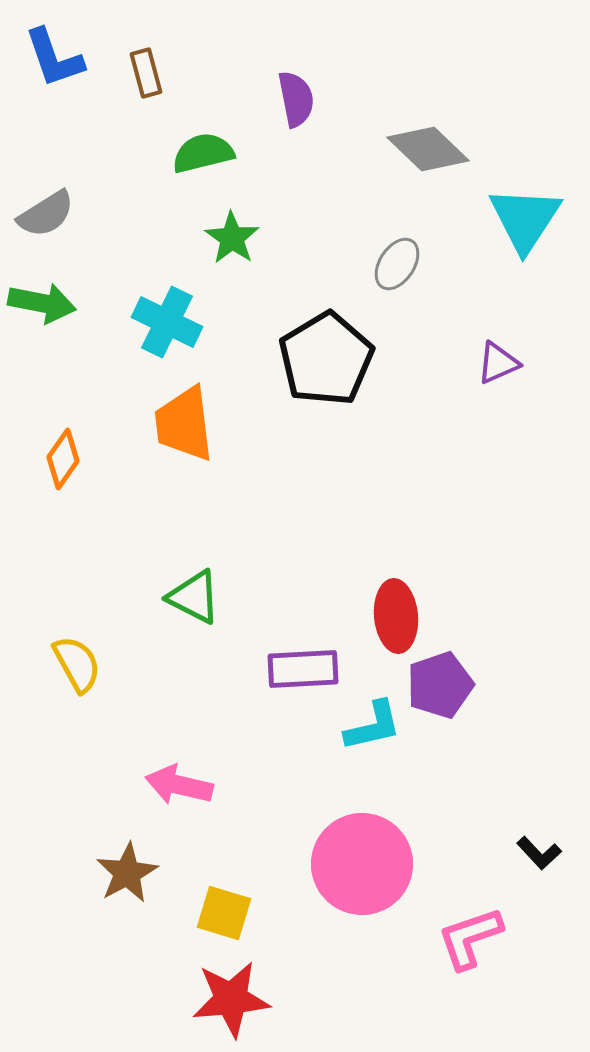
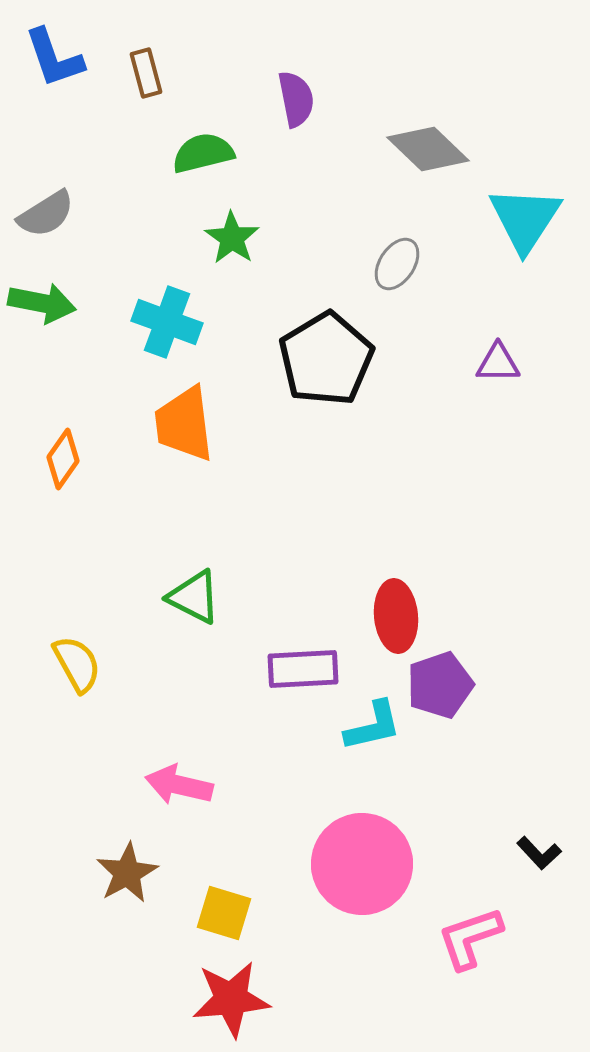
cyan cross: rotated 6 degrees counterclockwise
purple triangle: rotated 24 degrees clockwise
